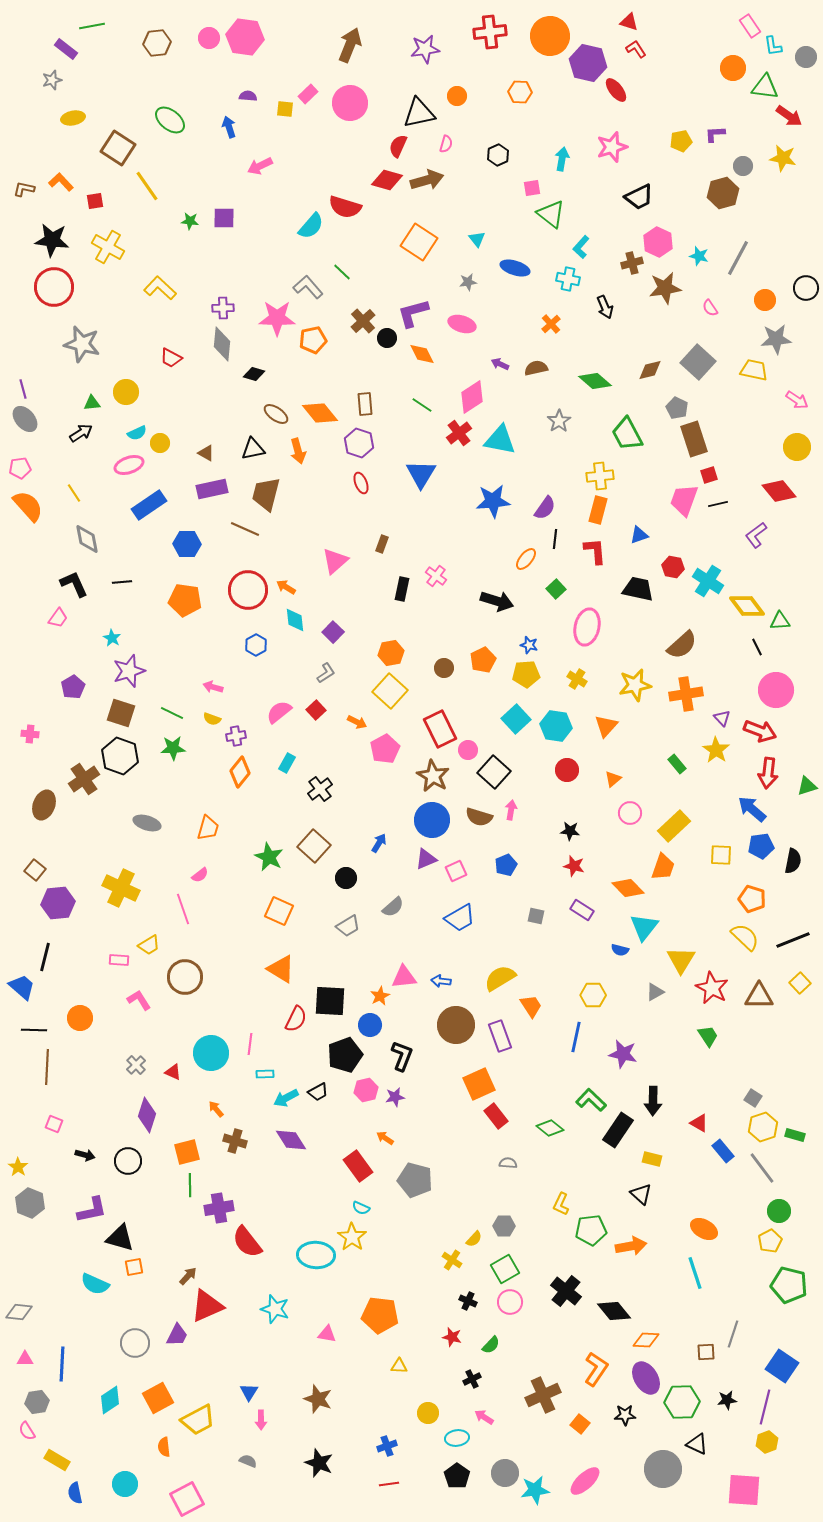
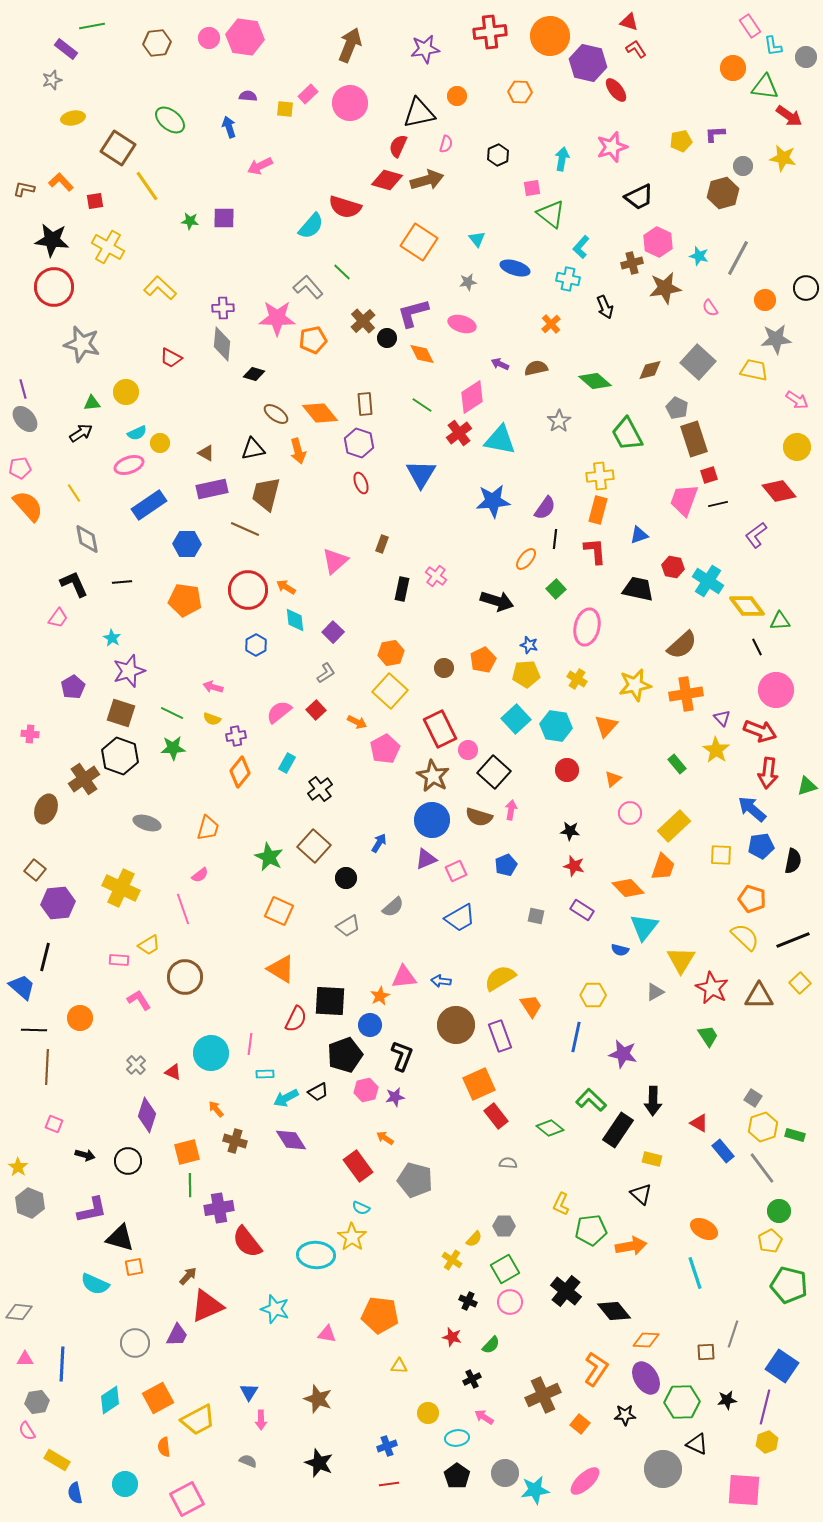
brown ellipse at (44, 805): moved 2 px right, 4 px down
